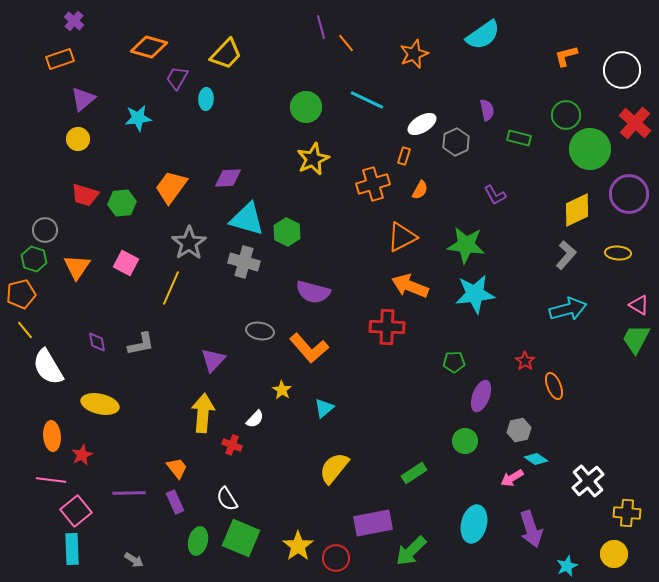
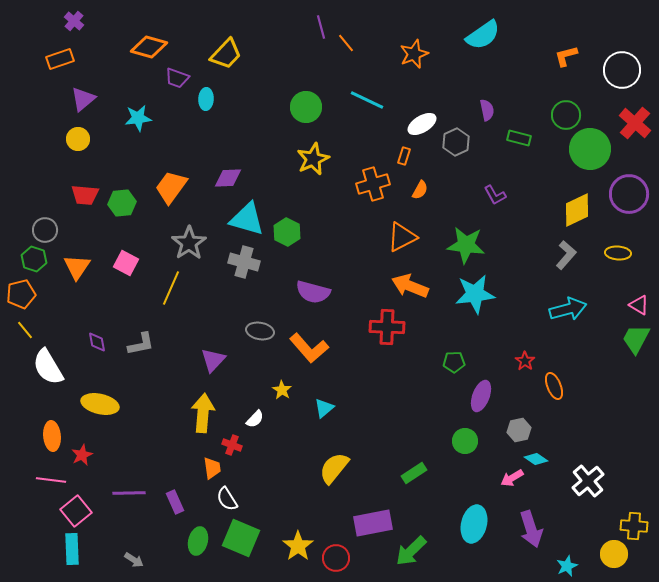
purple trapezoid at (177, 78): rotated 100 degrees counterclockwise
red trapezoid at (85, 195): rotated 12 degrees counterclockwise
orange trapezoid at (177, 468): moved 35 px right; rotated 30 degrees clockwise
yellow cross at (627, 513): moved 7 px right, 13 px down
